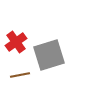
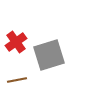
brown line: moved 3 px left, 5 px down
